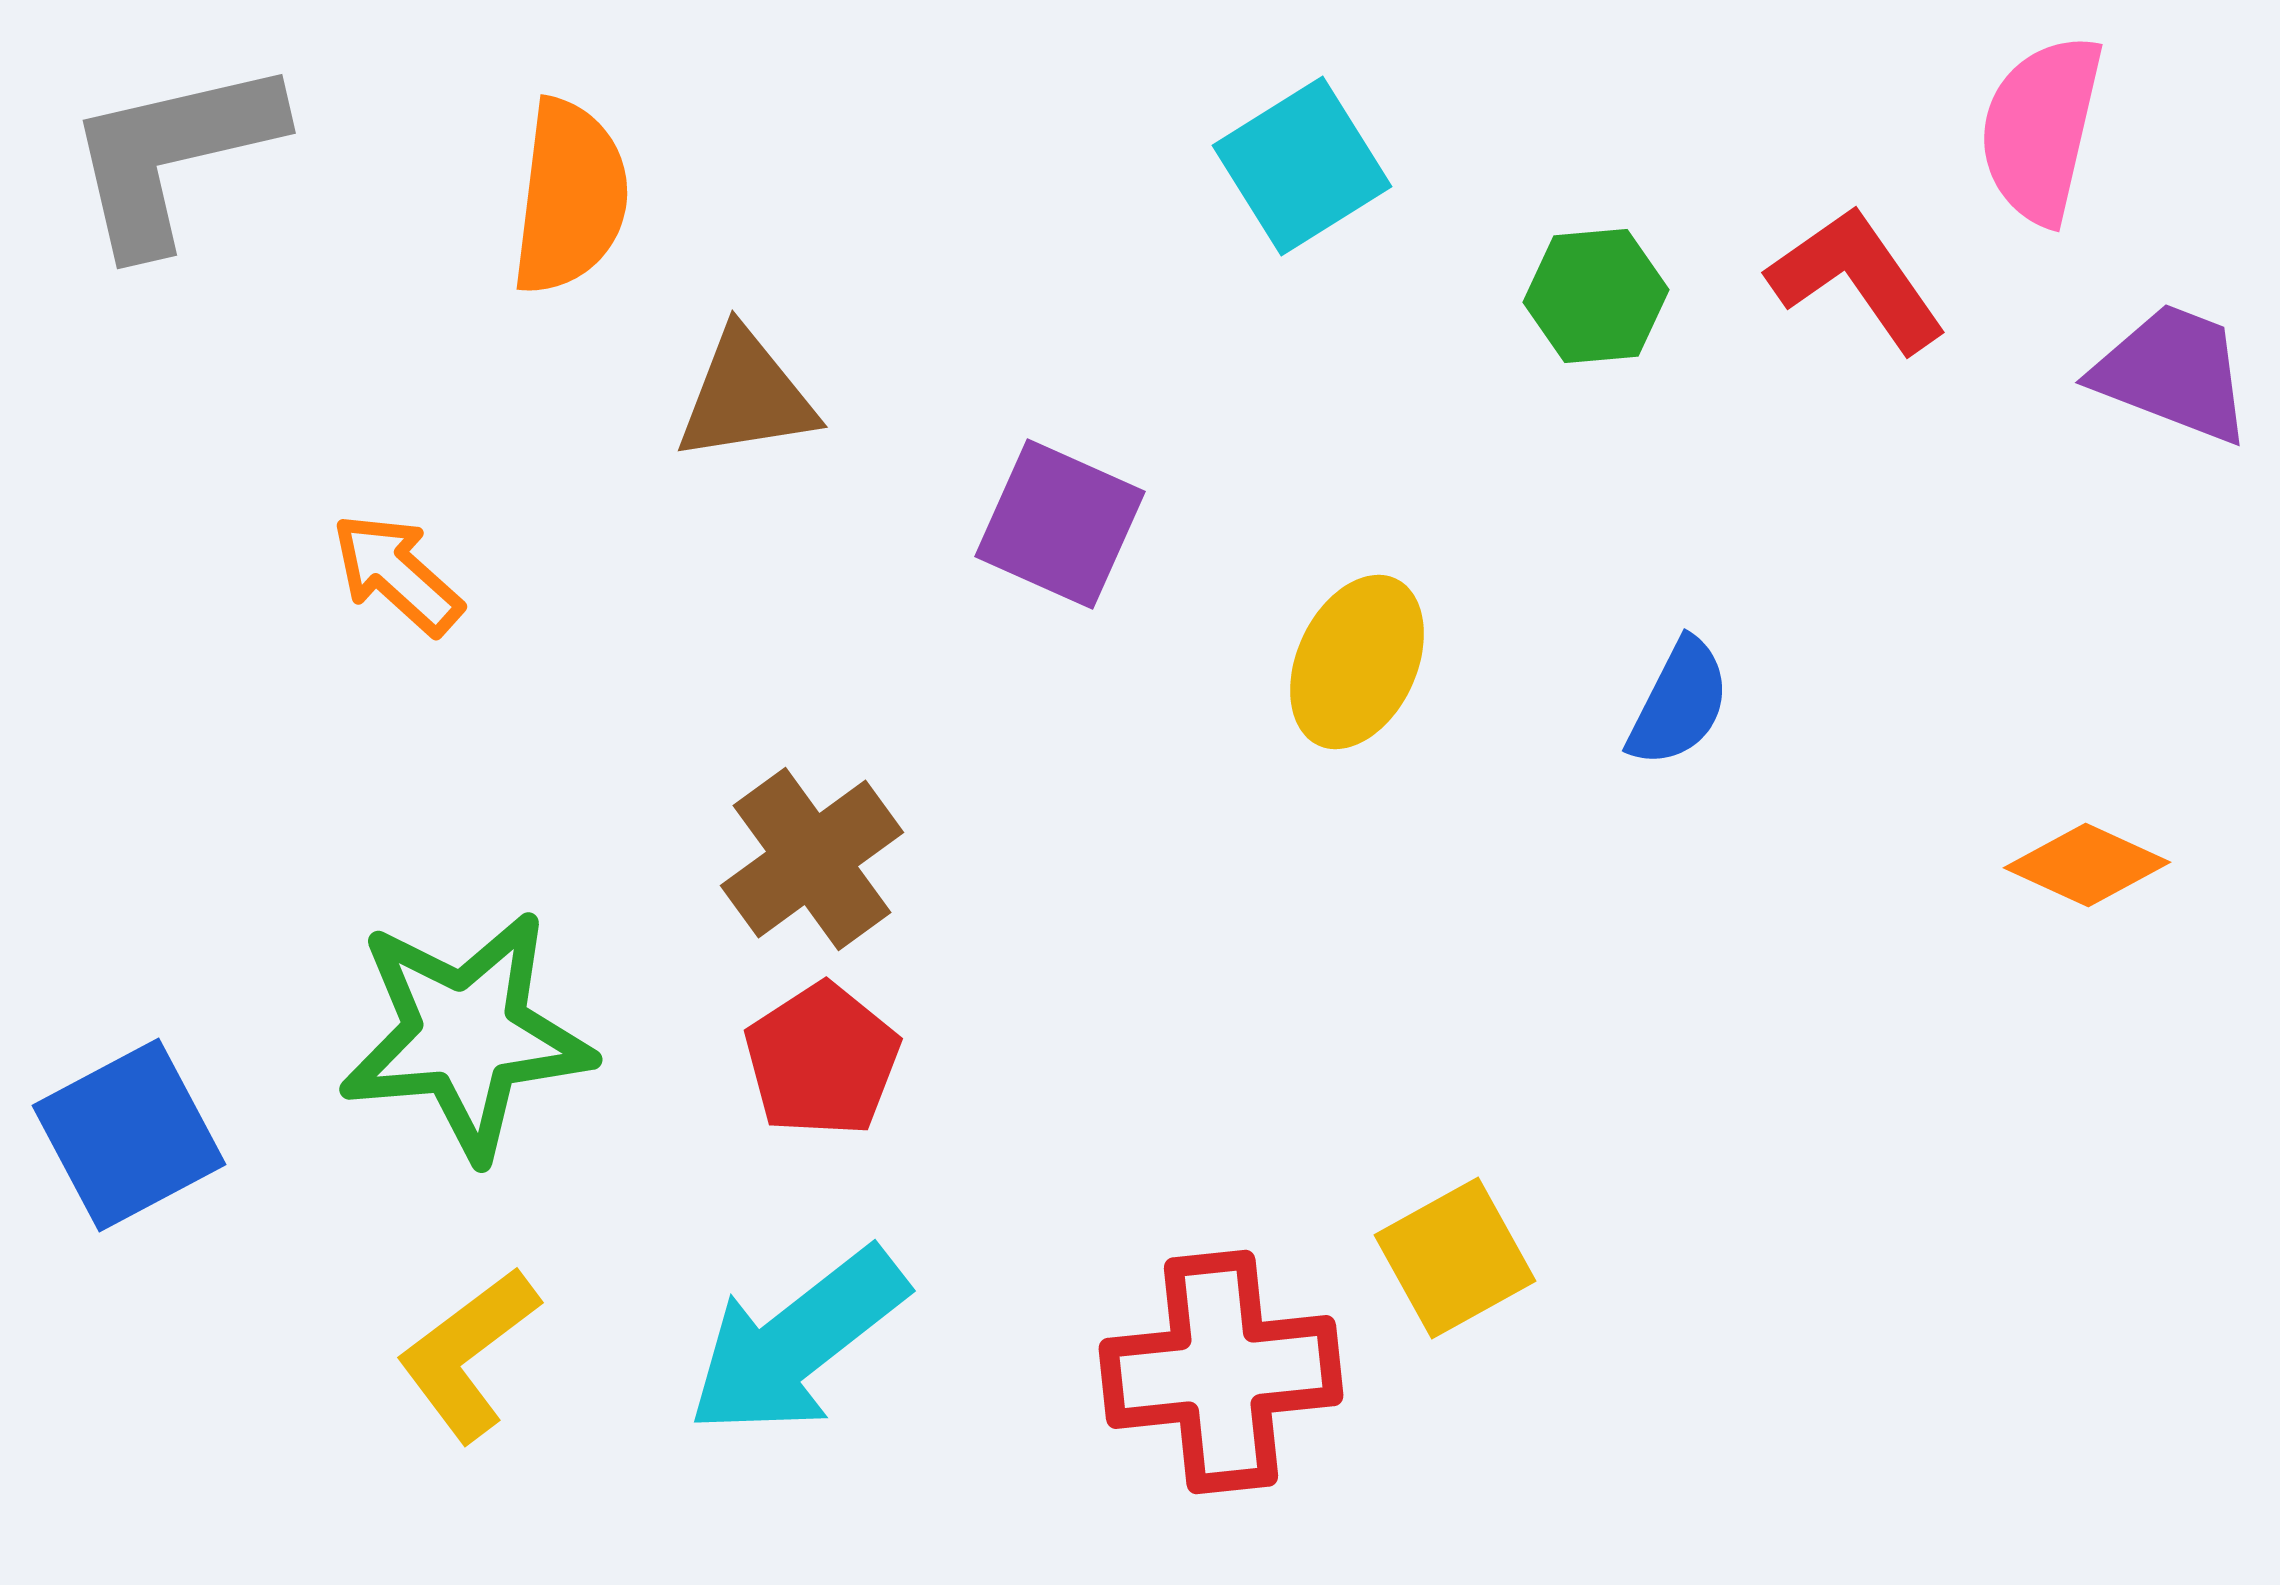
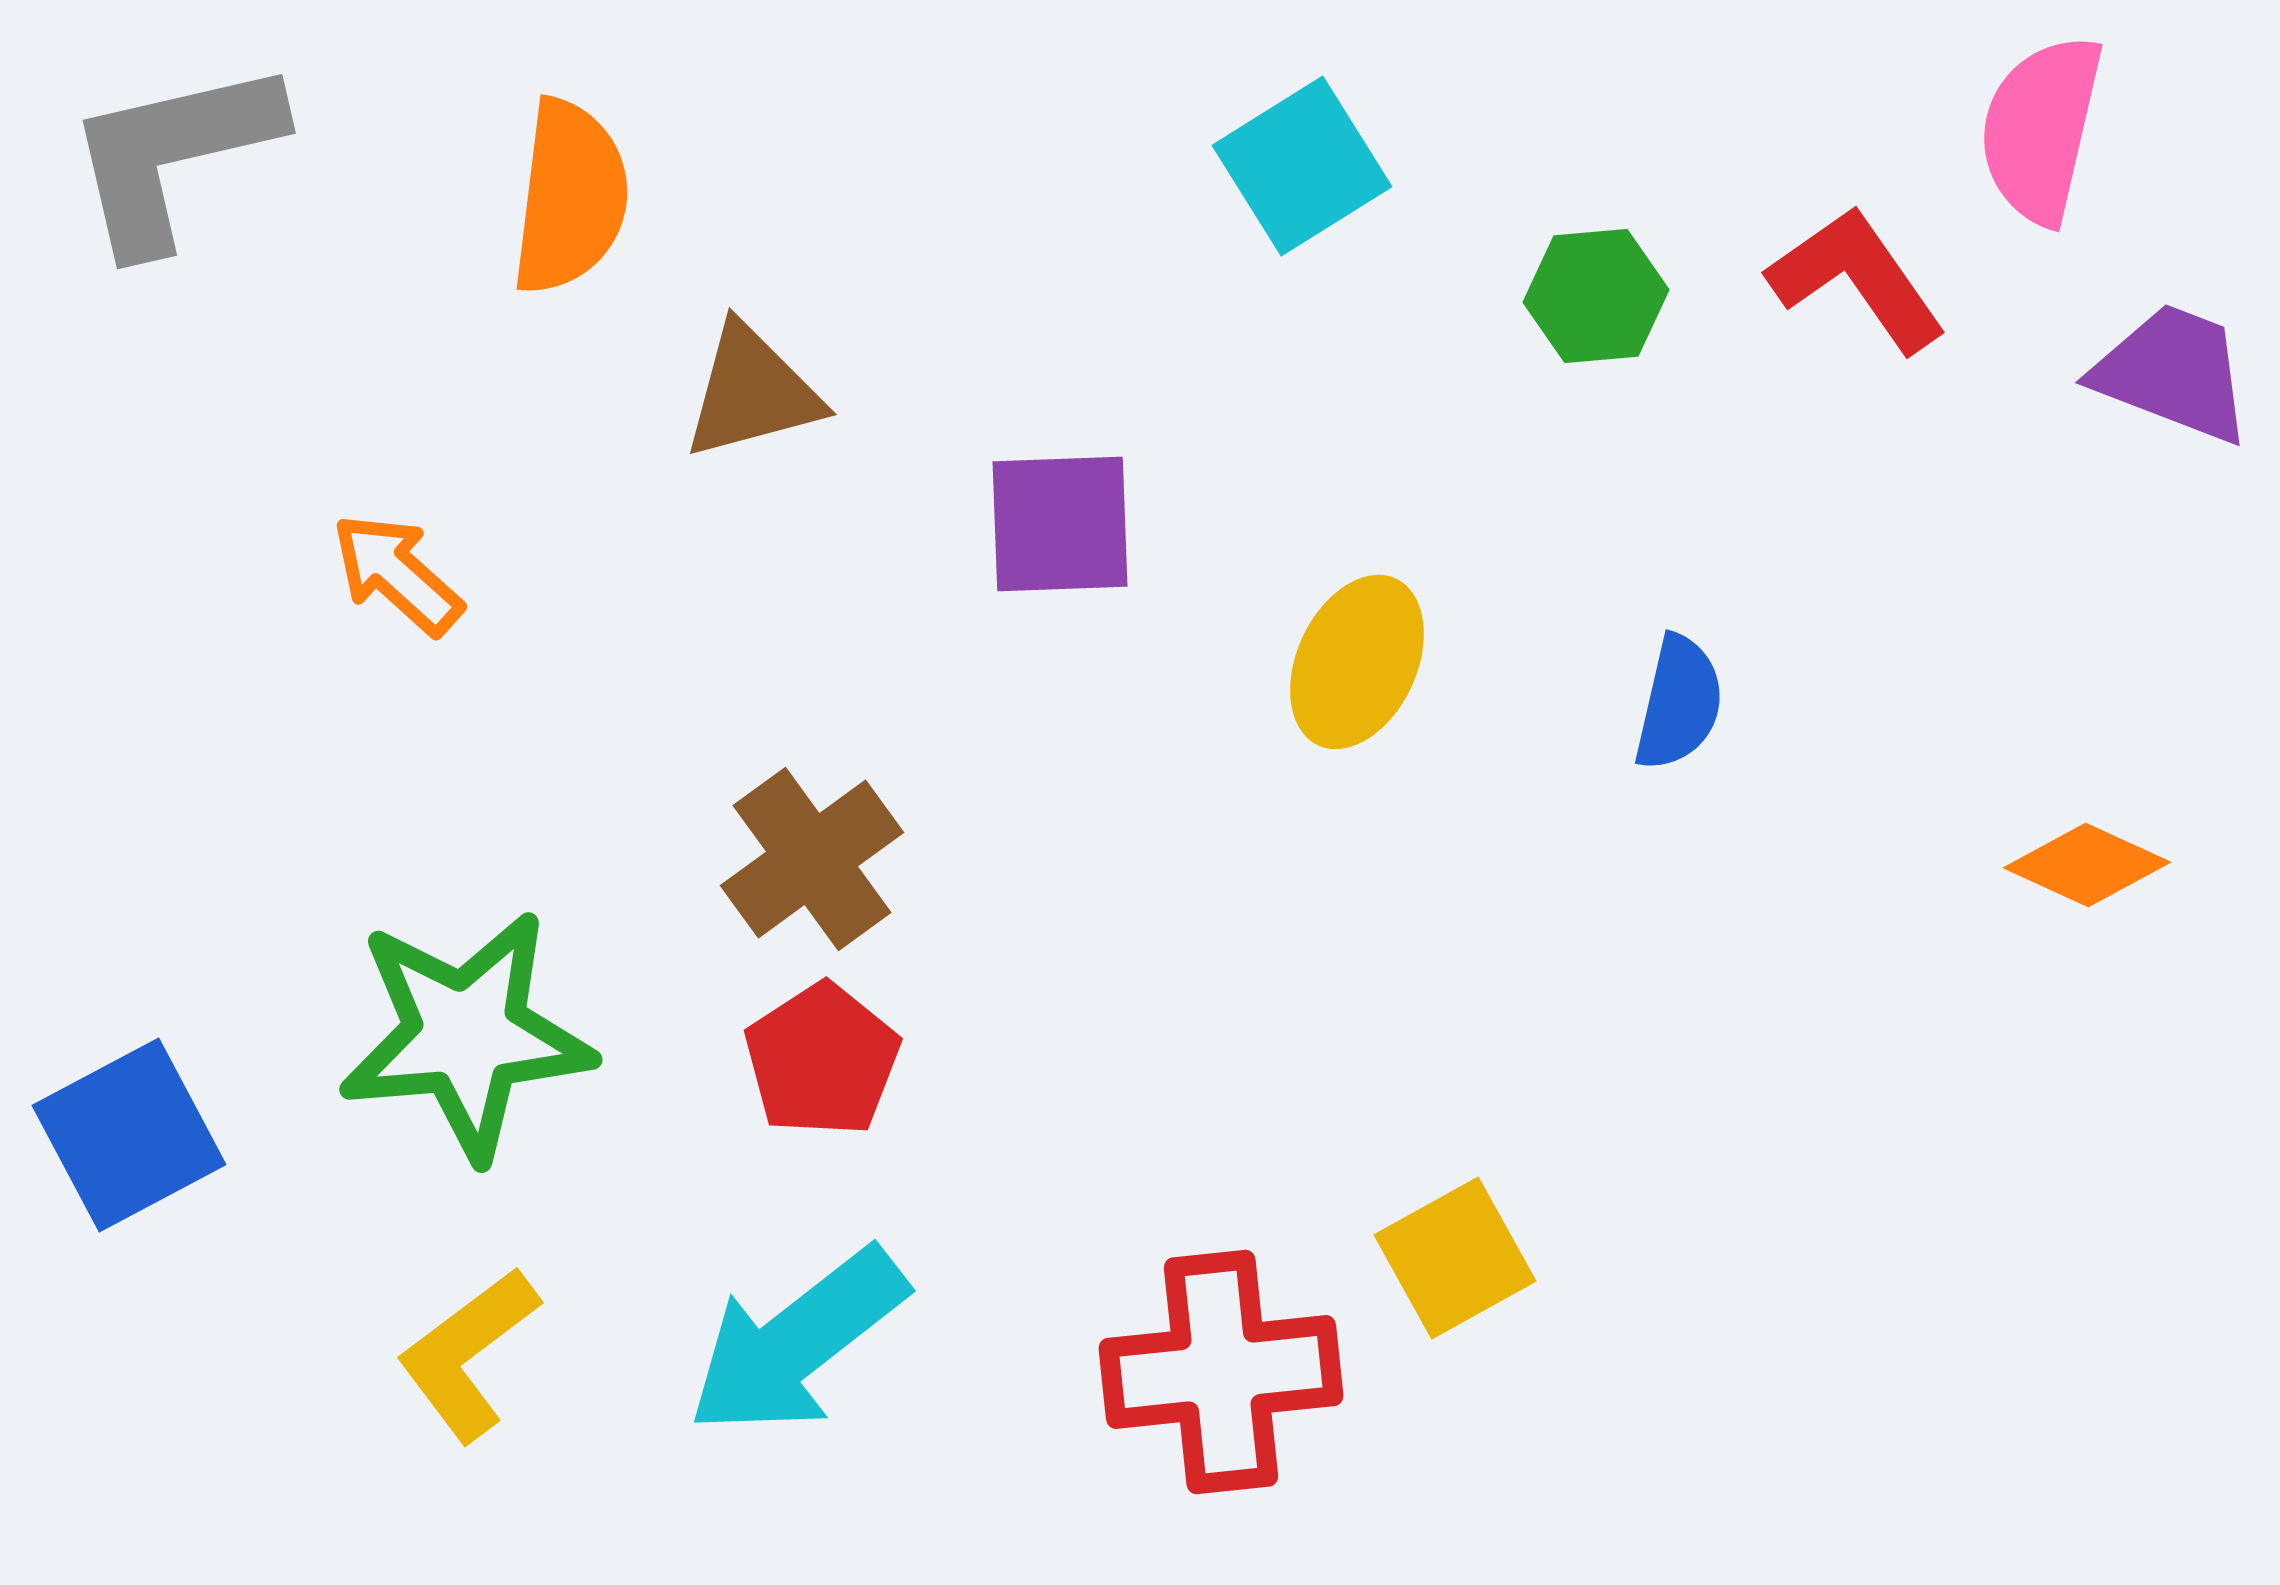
brown triangle: moved 6 px right, 4 px up; rotated 6 degrees counterclockwise
purple square: rotated 26 degrees counterclockwise
blue semicircle: rotated 14 degrees counterclockwise
